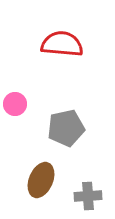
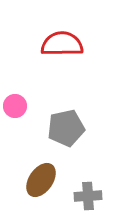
red semicircle: rotated 6 degrees counterclockwise
pink circle: moved 2 px down
brown ellipse: rotated 12 degrees clockwise
